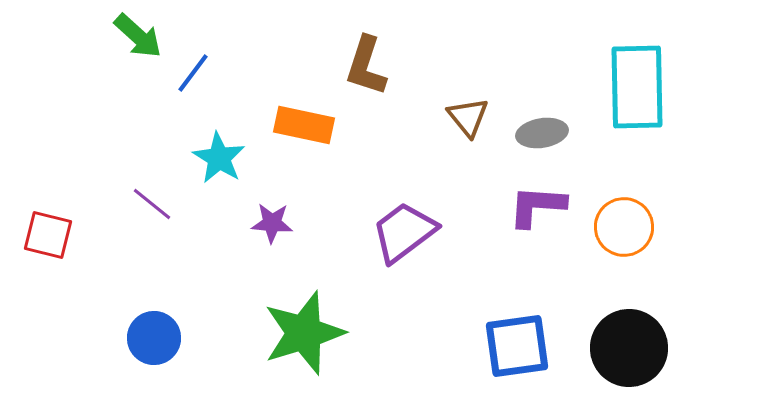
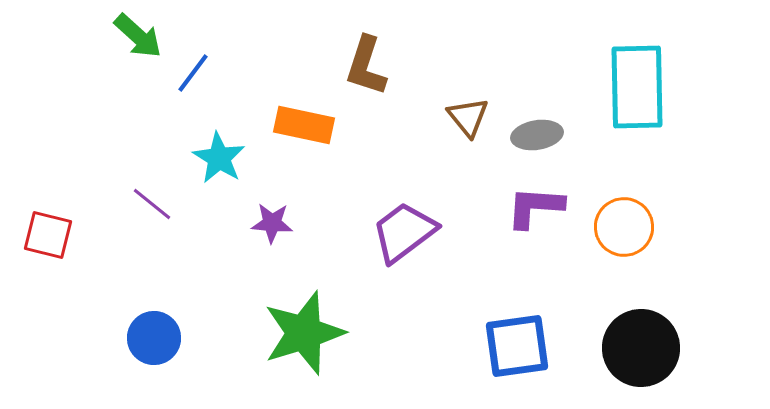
gray ellipse: moved 5 px left, 2 px down
purple L-shape: moved 2 px left, 1 px down
black circle: moved 12 px right
